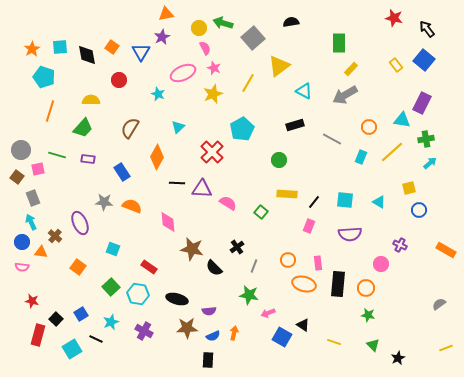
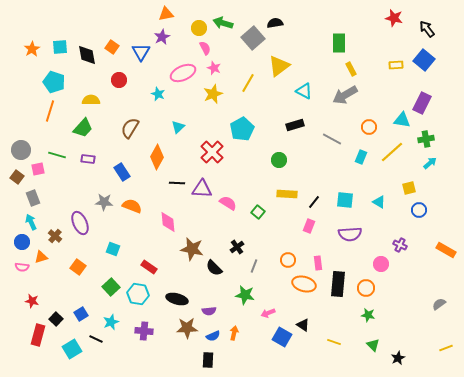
black semicircle at (291, 22): moved 16 px left, 1 px down
yellow rectangle at (396, 65): rotated 56 degrees counterclockwise
yellow rectangle at (351, 69): rotated 72 degrees counterclockwise
cyan pentagon at (44, 77): moved 10 px right, 5 px down
green square at (261, 212): moved 3 px left
orange triangle at (41, 252): moved 5 px down; rotated 24 degrees counterclockwise
green star at (249, 295): moved 4 px left
purple cross at (144, 331): rotated 24 degrees counterclockwise
